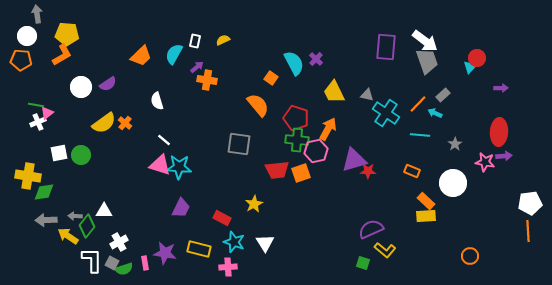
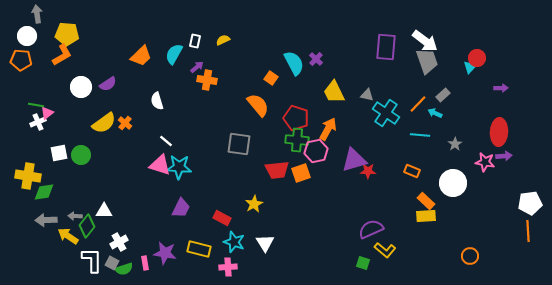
white line at (164, 140): moved 2 px right, 1 px down
